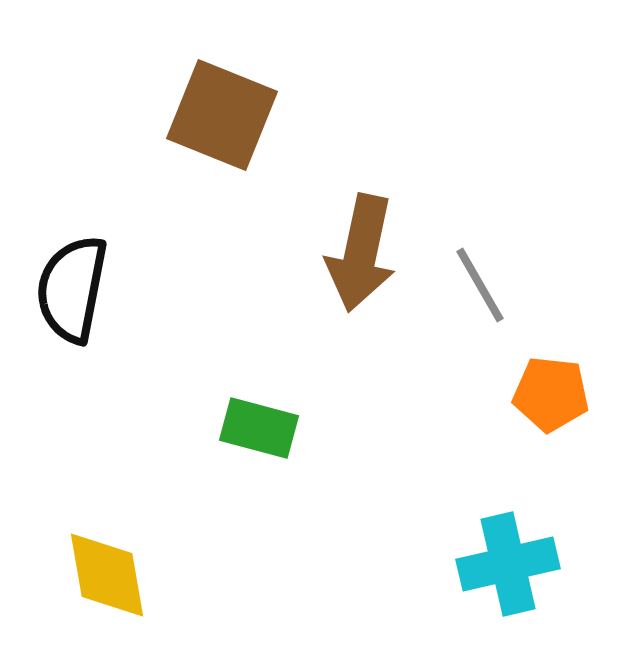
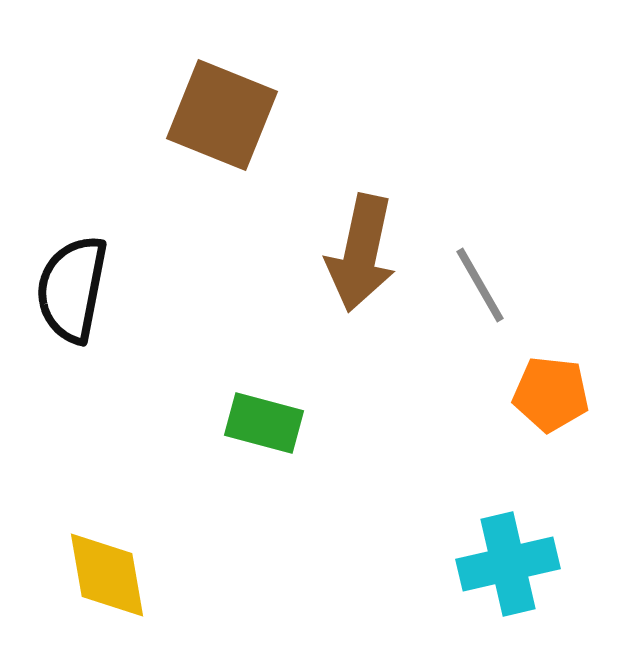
green rectangle: moved 5 px right, 5 px up
